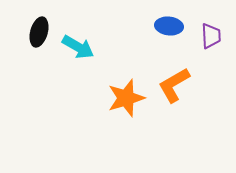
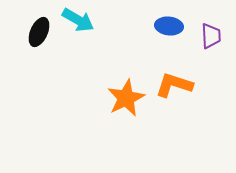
black ellipse: rotated 8 degrees clockwise
cyan arrow: moved 27 px up
orange L-shape: rotated 48 degrees clockwise
orange star: rotated 9 degrees counterclockwise
